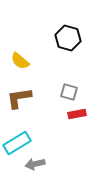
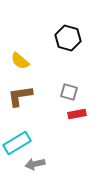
brown L-shape: moved 1 px right, 2 px up
